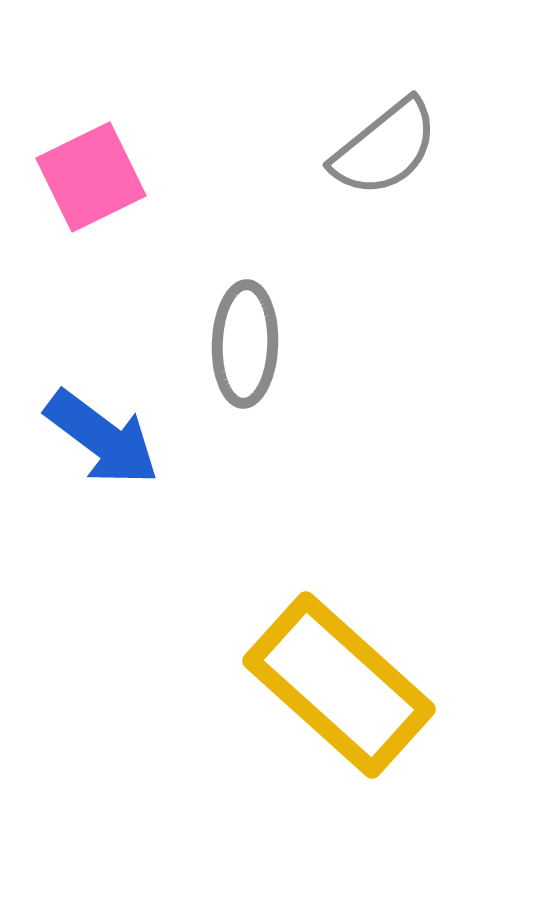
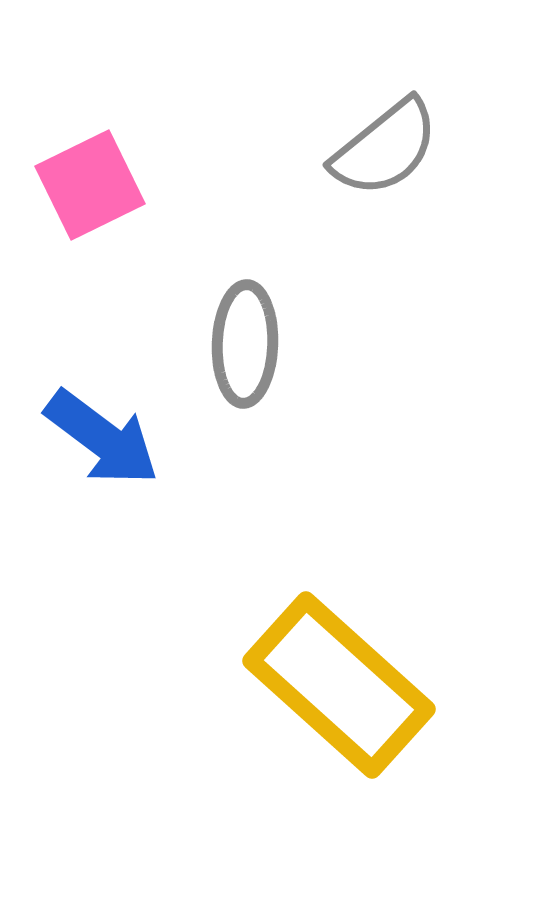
pink square: moved 1 px left, 8 px down
